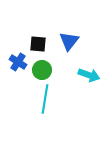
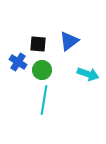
blue triangle: rotated 15 degrees clockwise
cyan arrow: moved 1 px left, 1 px up
cyan line: moved 1 px left, 1 px down
